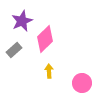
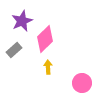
yellow arrow: moved 1 px left, 4 px up
